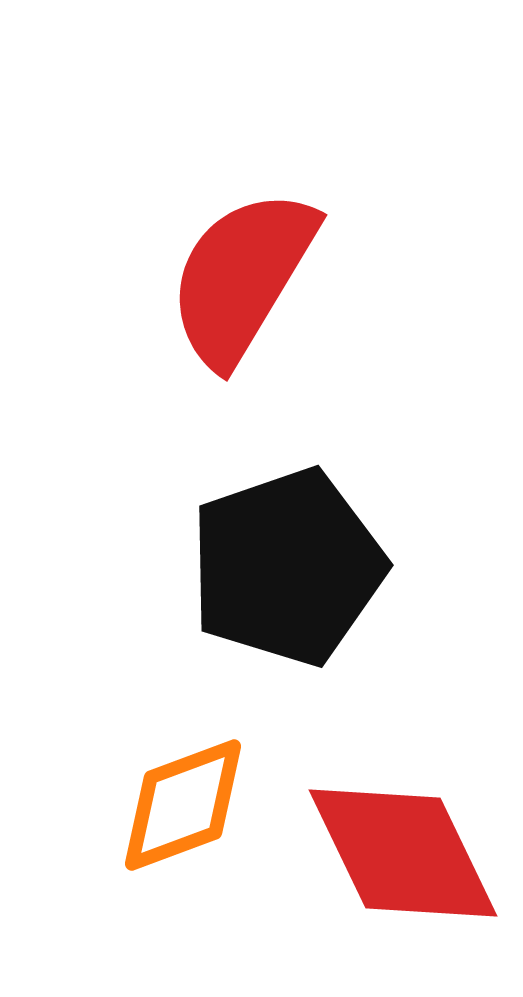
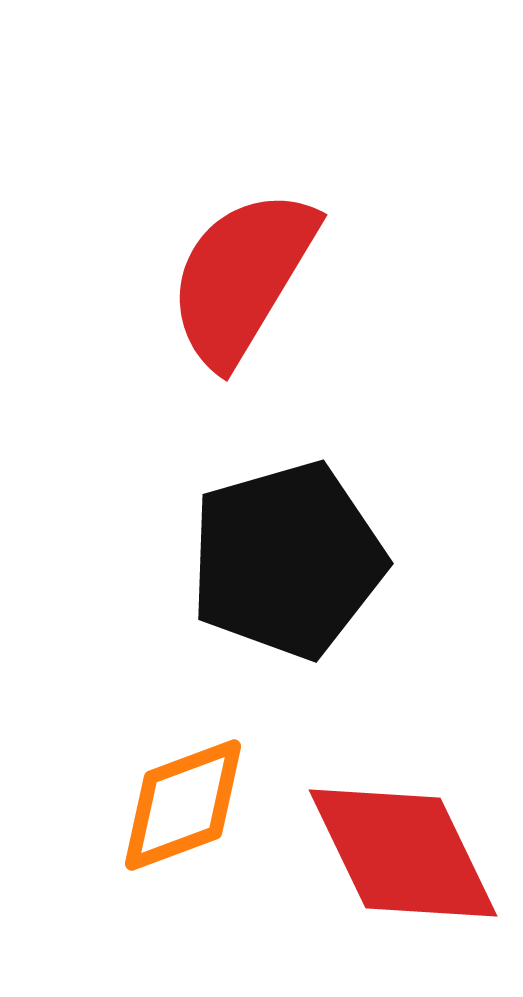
black pentagon: moved 7 px up; rotated 3 degrees clockwise
